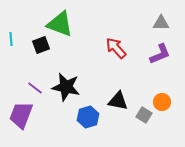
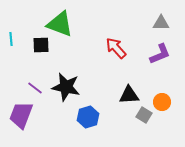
black square: rotated 18 degrees clockwise
black triangle: moved 11 px right, 6 px up; rotated 15 degrees counterclockwise
